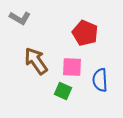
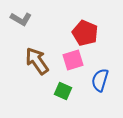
gray L-shape: moved 1 px right, 1 px down
brown arrow: moved 1 px right
pink square: moved 1 px right, 7 px up; rotated 20 degrees counterclockwise
blue semicircle: rotated 20 degrees clockwise
